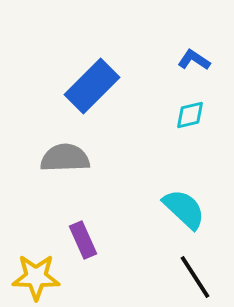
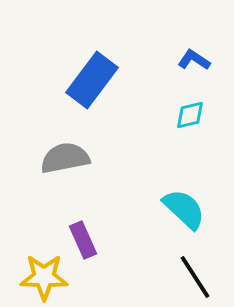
blue rectangle: moved 6 px up; rotated 8 degrees counterclockwise
gray semicircle: rotated 9 degrees counterclockwise
yellow star: moved 8 px right
